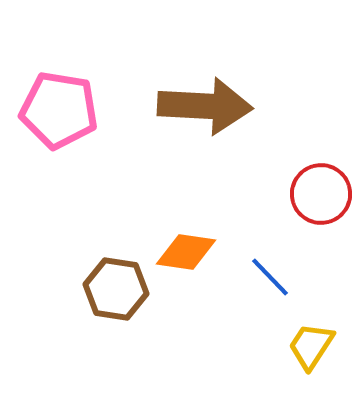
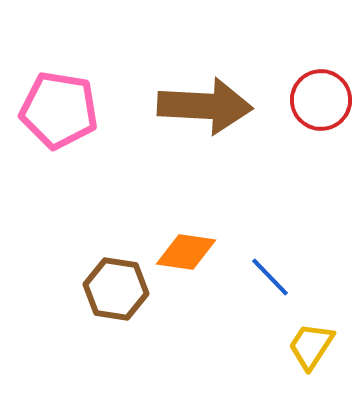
red circle: moved 94 px up
